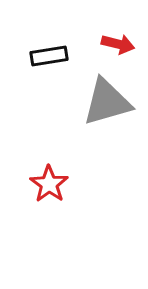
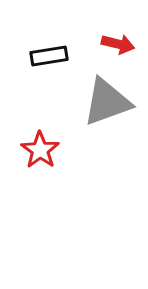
gray triangle: rotated 4 degrees counterclockwise
red star: moved 9 px left, 34 px up
